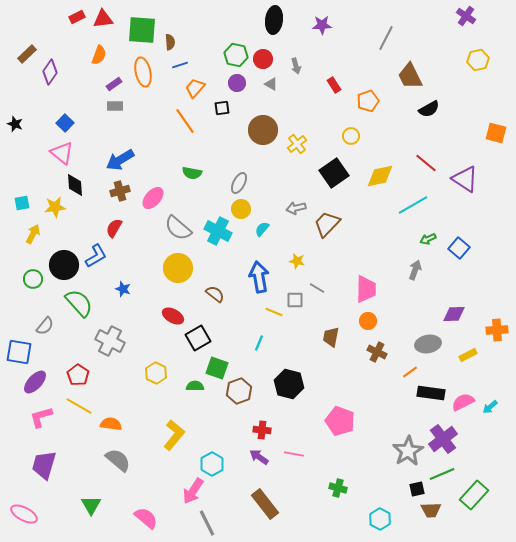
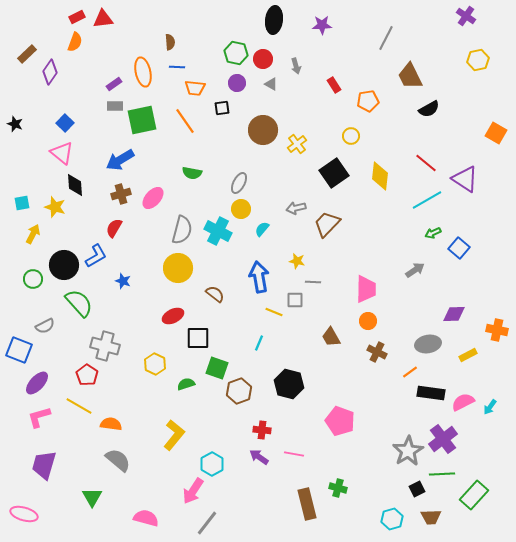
green square at (142, 30): moved 90 px down; rotated 16 degrees counterclockwise
orange semicircle at (99, 55): moved 24 px left, 13 px up
green hexagon at (236, 55): moved 2 px up
blue line at (180, 65): moved 3 px left, 2 px down; rotated 21 degrees clockwise
orange trapezoid at (195, 88): rotated 125 degrees counterclockwise
orange pentagon at (368, 101): rotated 10 degrees clockwise
orange square at (496, 133): rotated 15 degrees clockwise
yellow diamond at (380, 176): rotated 72 degrees counterclockwise
brown cross at (120, 191): moved 1 px right, 3 px down
cyan line at (413, 205): moved 14 px right, 5 px up
yellow star at (55, 207): rotated 25 degrees clockwise
gray semicircle at (178, 228): moved 4 px right, 2 px down; rotated 116 degrees counterclockwise
green arrow at (428, 239): moved 5 px right, 6 px up
gray arrow at (415, 270): rotated 36 degrees clockwise
gray line at (317, 288): moved 4 px left, 6 px up; rotated 28 degrees counterclockwise
blue star at (123, 289): moved 8 px up
red ellipse at (173, 316): rotated 55 degrees counterclockwise
gray semicircle at (45, 326): rotated 24 degrees clockwise
orange cross at (497, 330): rotated 15 degrees clockwise
brown trapezoid at (331, 337): rotated 40 degrees counterclockwise
black square at (198, 338): rotated 30 degrees clockwise
gray cross at (110, 341): moved 5 px left, 5 px down; rotated 12 degrees counterclockwise
blue square at (19, 352): moved 2 px up; rotated 12 degrees clockwise
yellow hexagon at (156, 373): moved 1 px left, 9 px up
red pentagon at (78, 375): moved 9 px right
purple ellipse at (35, 382): moved 2 px right, 1 px down
green semicircle at (195, 386): moved 9 px left, 2 px up; rotated 18 degrees counterclockwise
cyan arrow at (490, 407): rotated 14 degrees counterclockwise
pink L-shape at (41, 417): moved 2 px left
green line at (442, 474): rotated 20 degrees clockwise
black square at (417, 489): rotated 14 degrees counterclockwise
brown rectangle at (265, 504): moved 42 px right; rotated 24 degrees clockwise
green triangle at (91, 505): moved 1 px right, 8 px up
brown trapezoid at (431, 510): moved 7 px down
pink ellipse at (24, 514): rotated 12 degrees counterclockwise
pink semicircle at (146, 518): rotated 25 degrees counterclockwise
cyan hexagon at (380, 519): moved 12 px right; rotated 15 degrees clockwise
gray line at (207, 523): rotated 64 degrees clockwise
